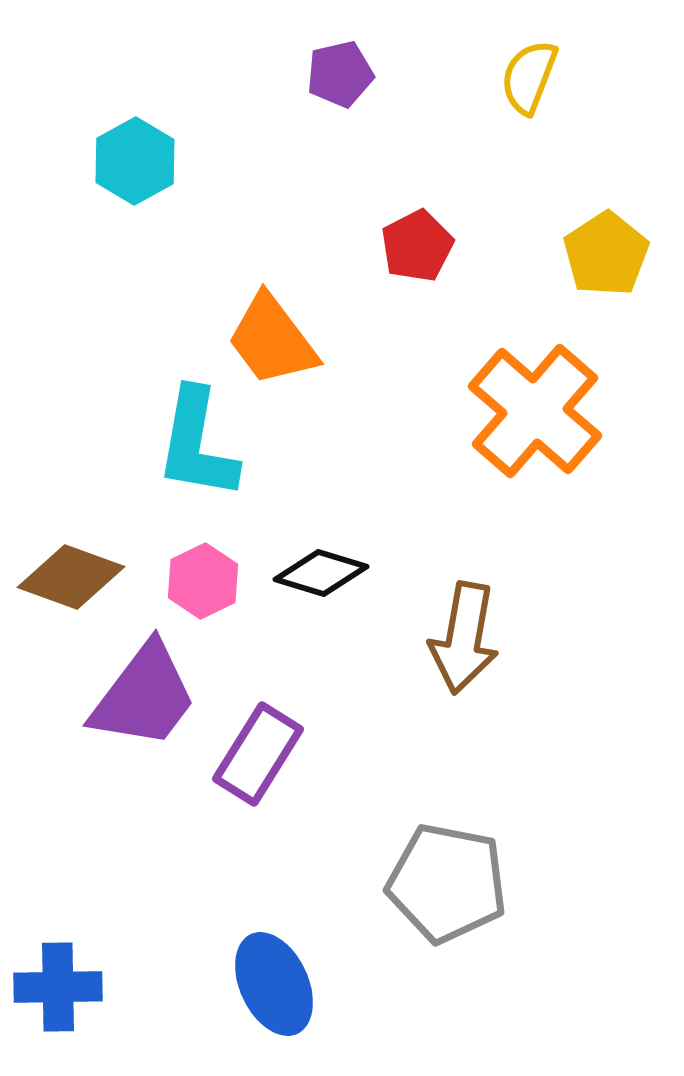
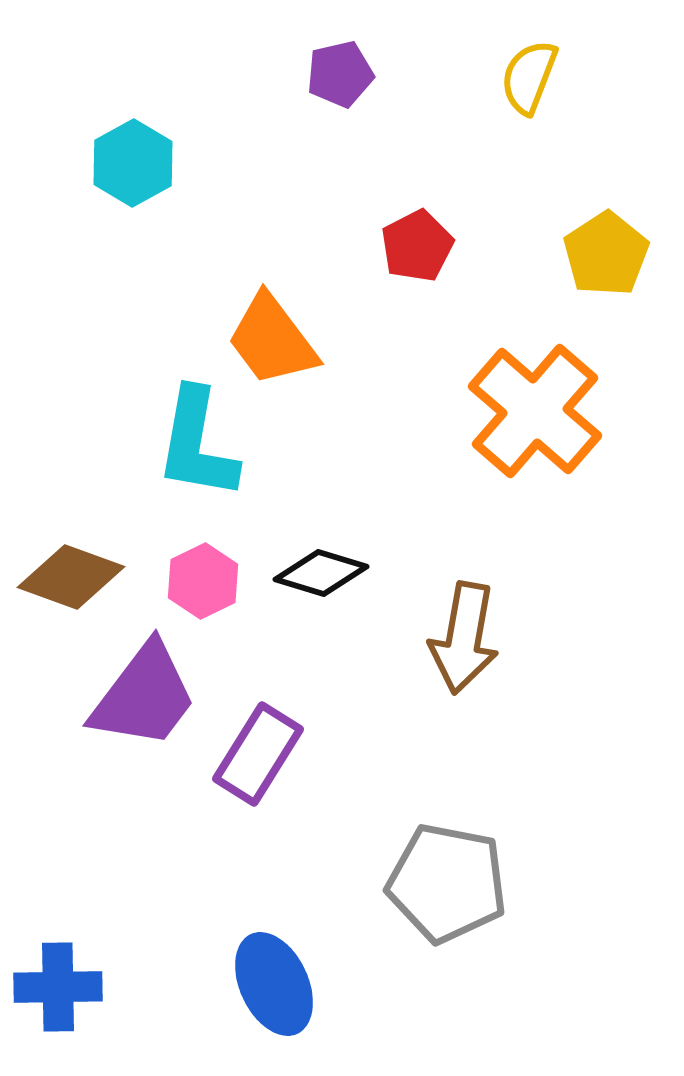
cyan hexagon: moved 2 px left, 2 px down
